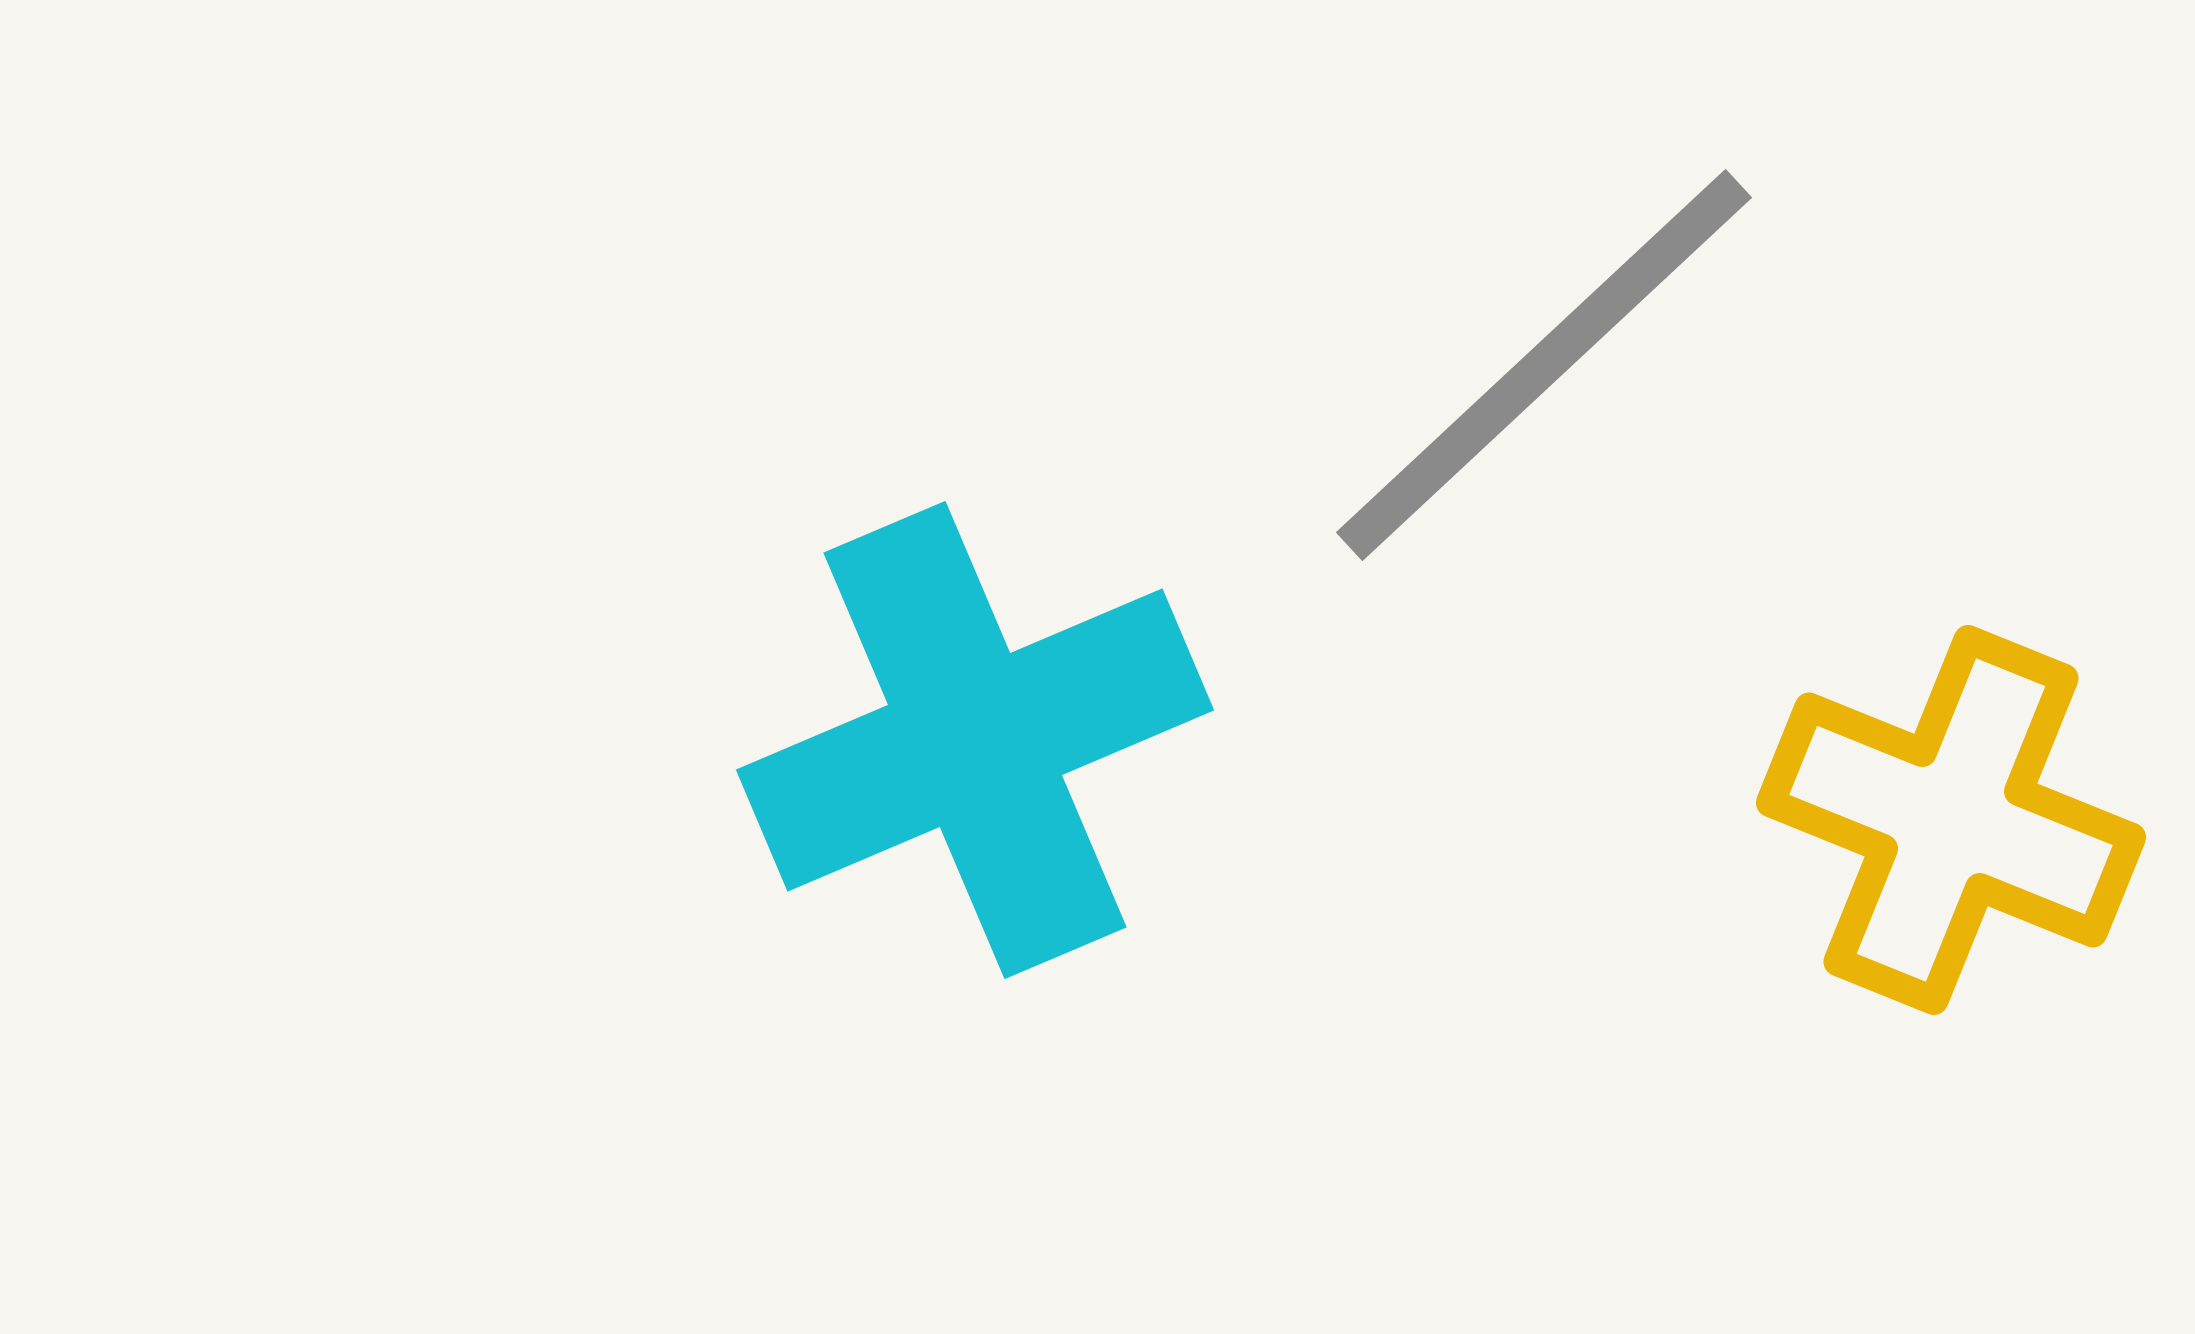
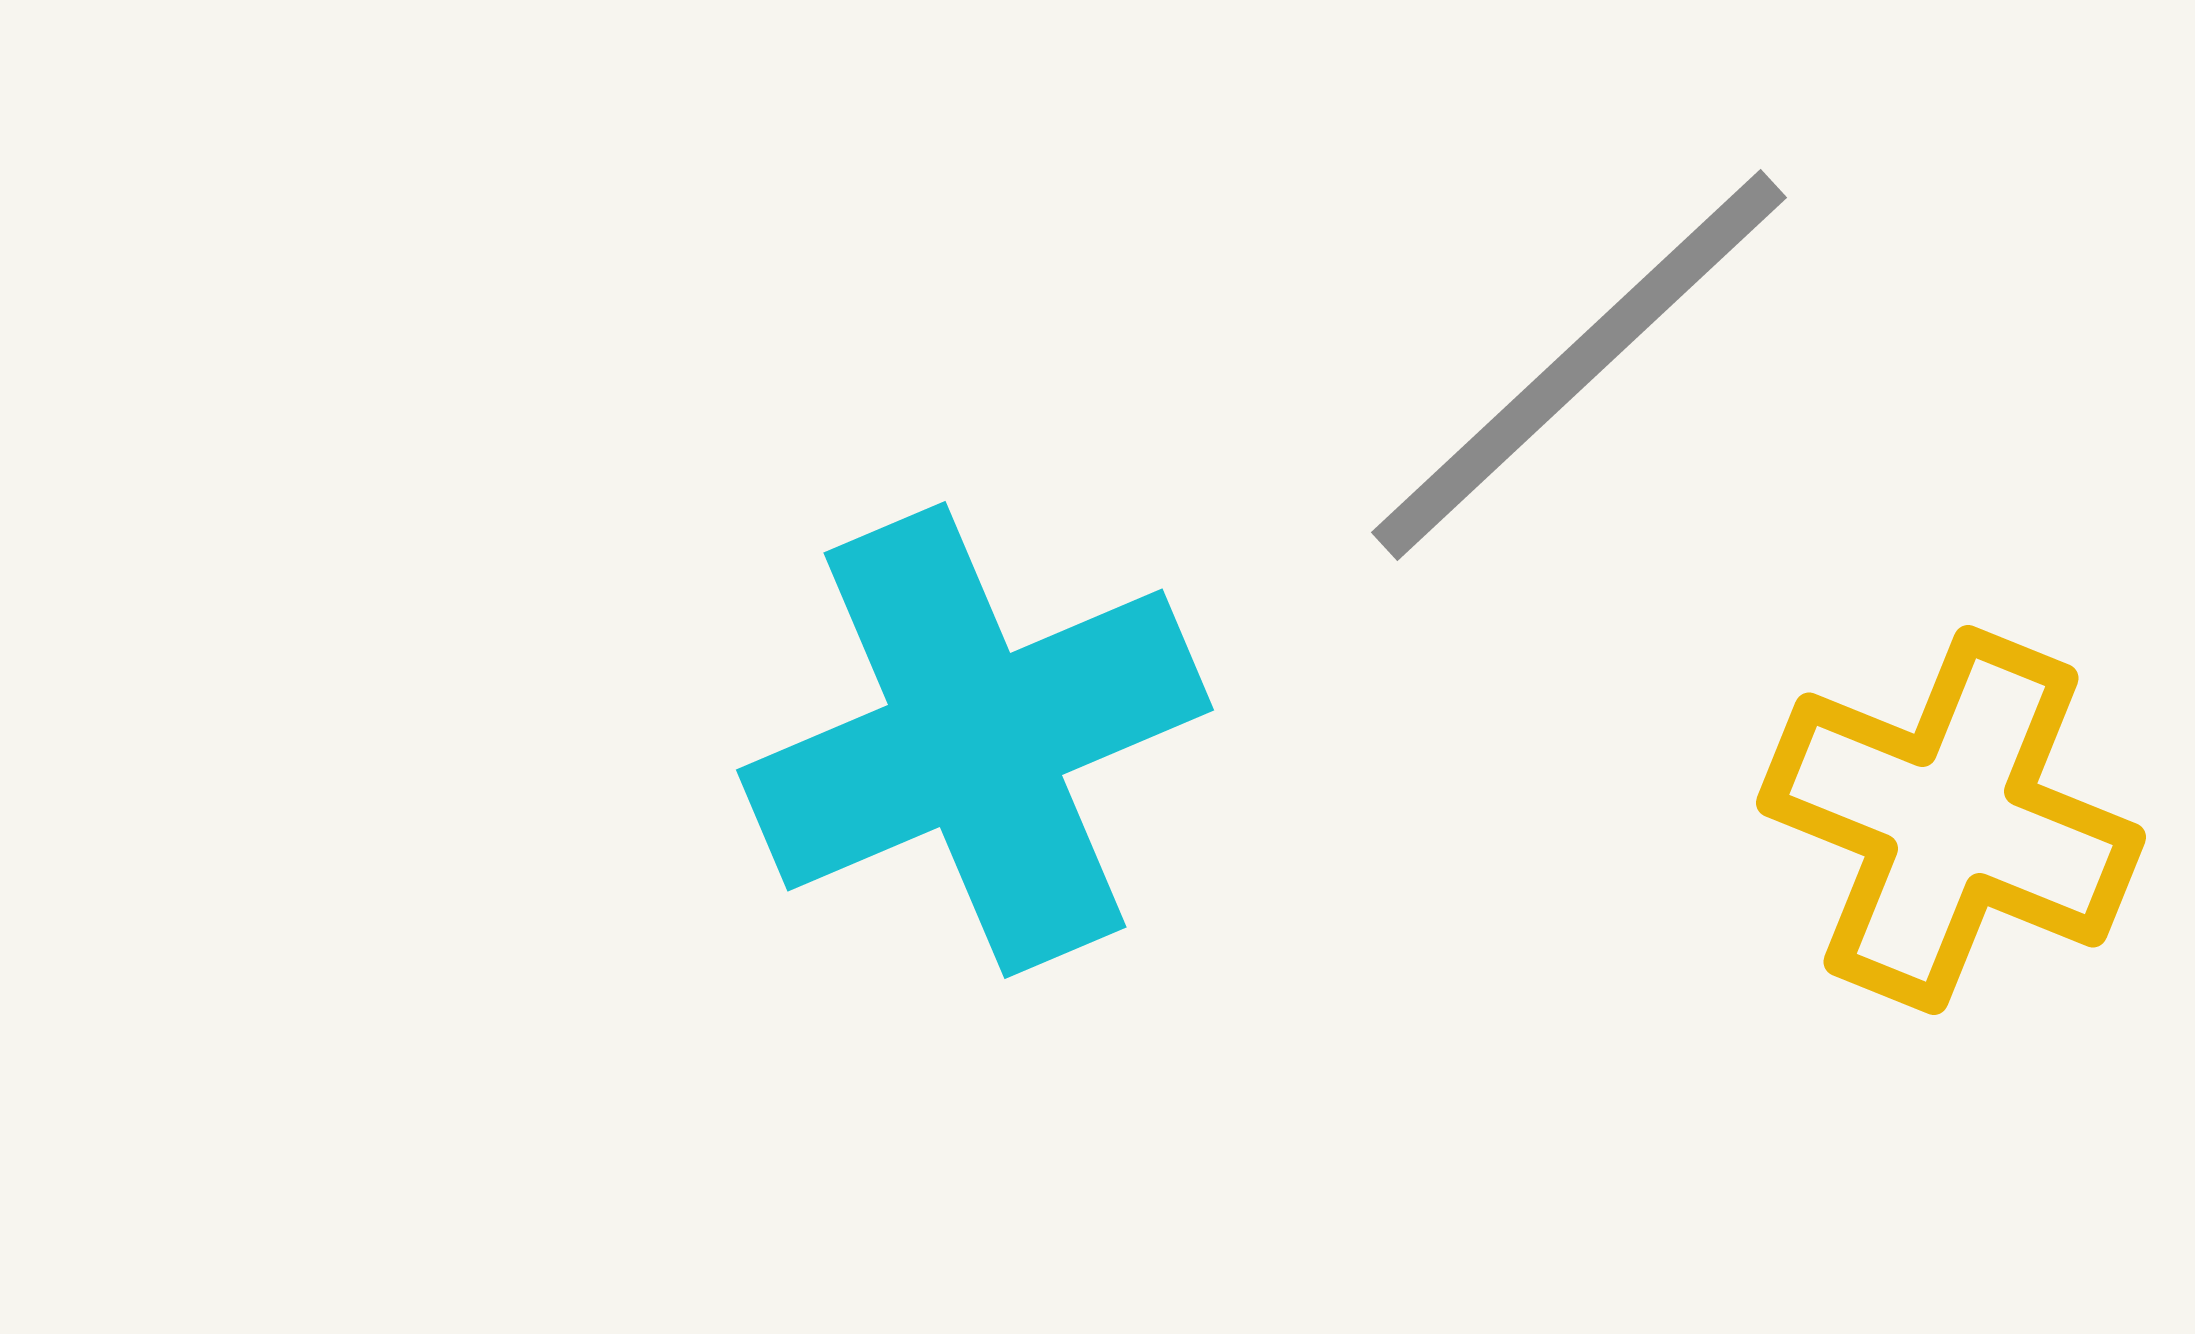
gray line: moved 35 px right
